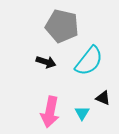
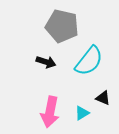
cyan triangle: rotated 28 degrees clockwise
